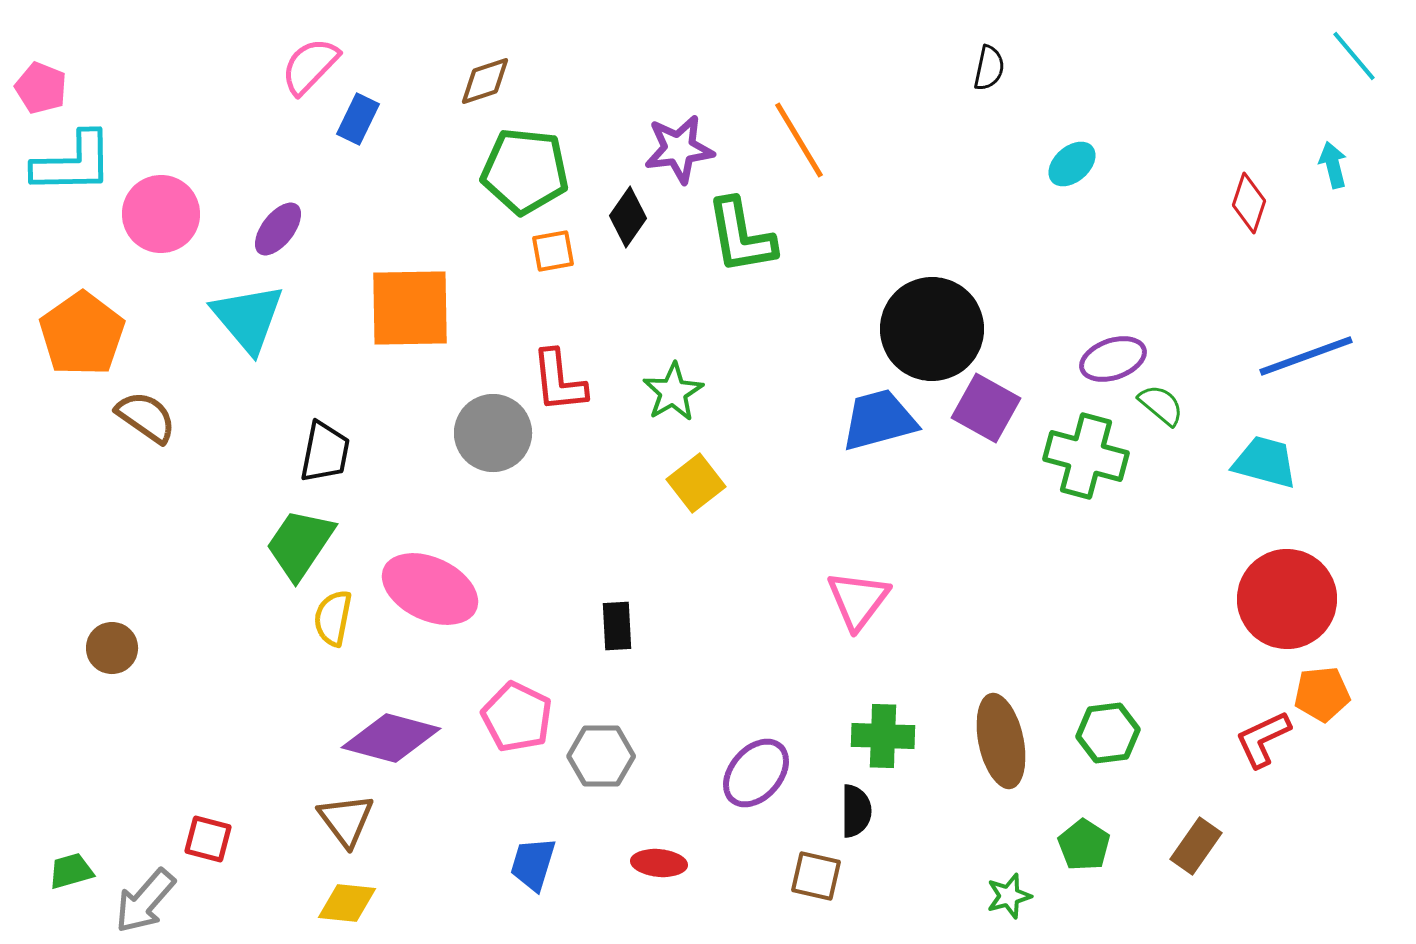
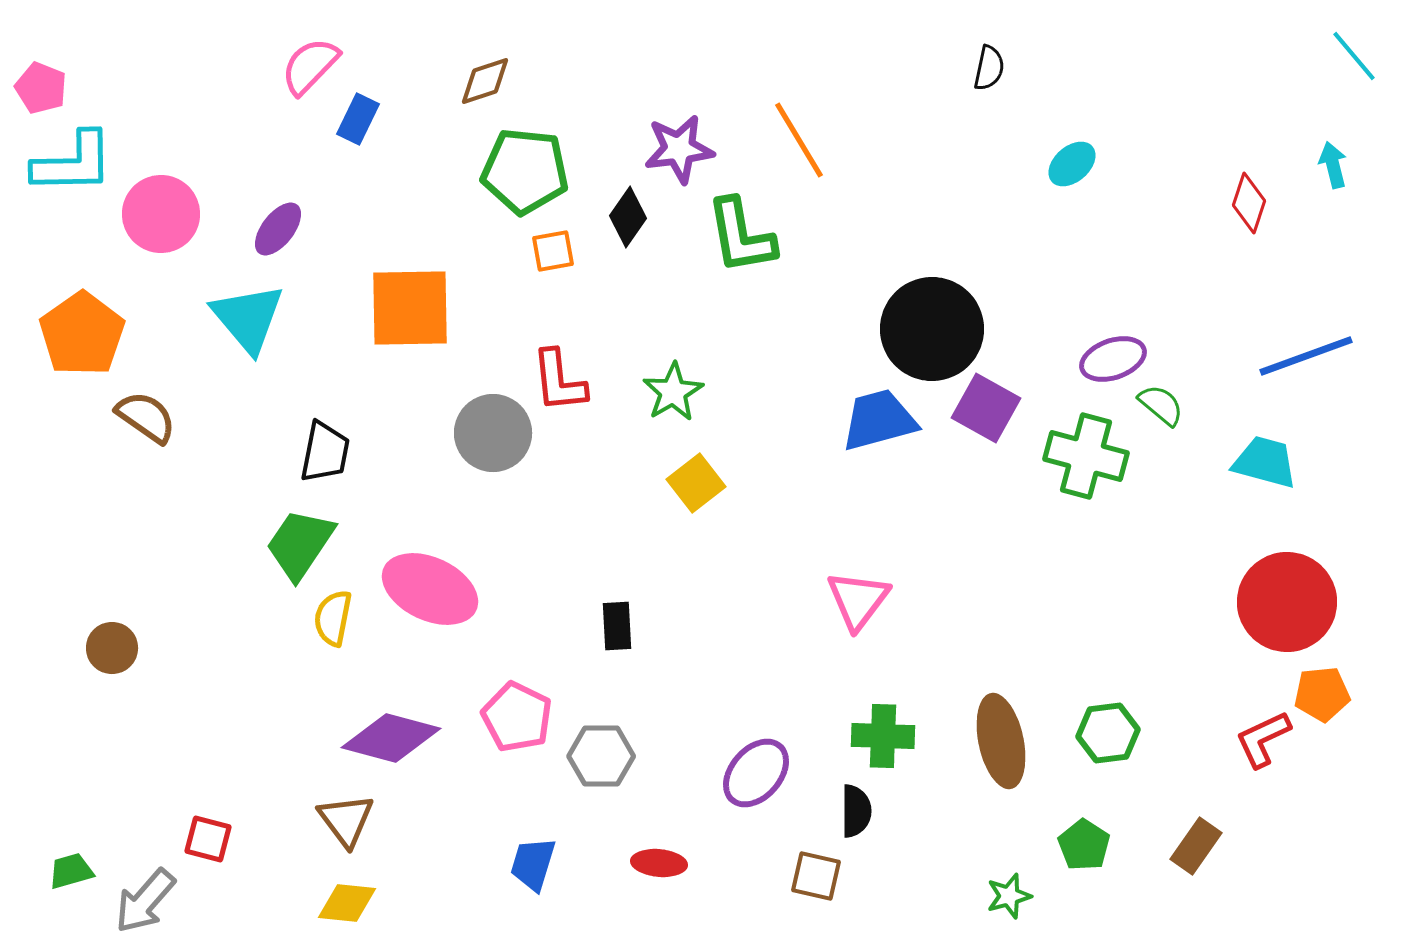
red circle at (1287, 599): moved 3 px down
